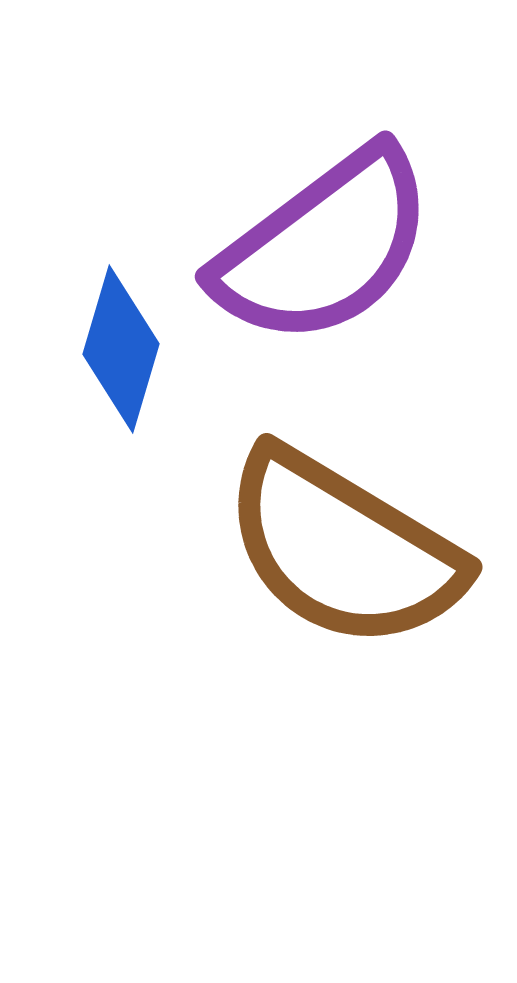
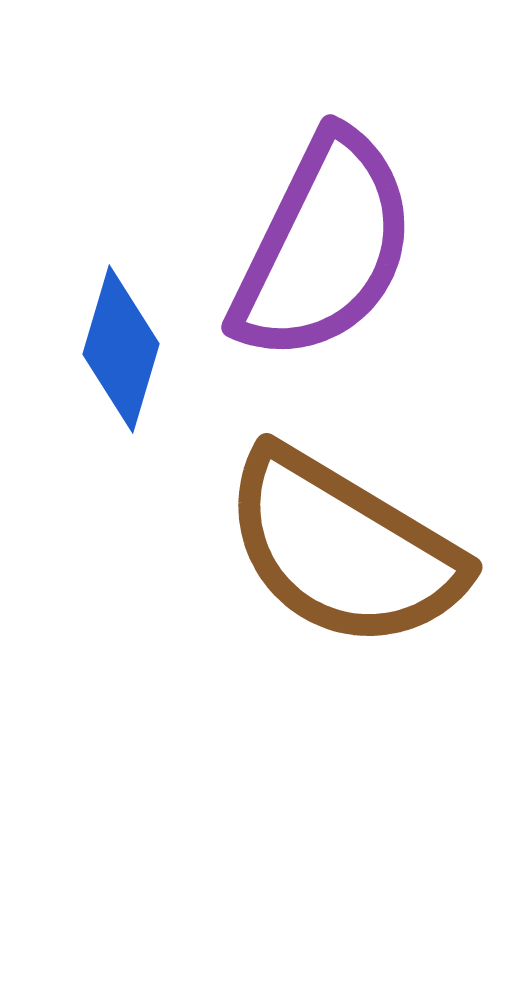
purple semicircle: rotated 27 degrees counterclockwise
